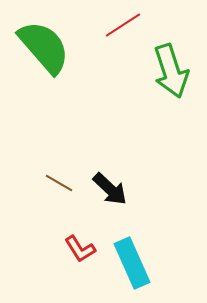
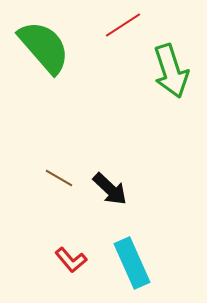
brown line: moved 5 px up
red L-shape: moved 9 px left, 11 px down; rotated 8 degrees counterclockwise
